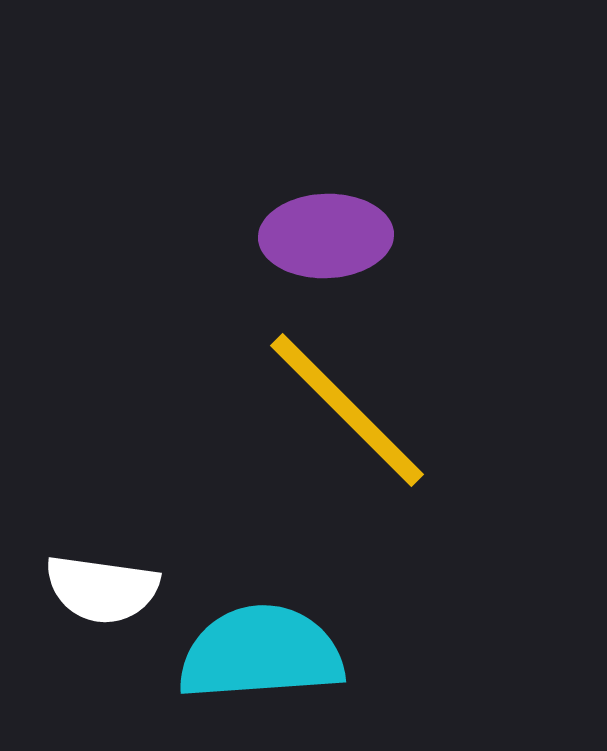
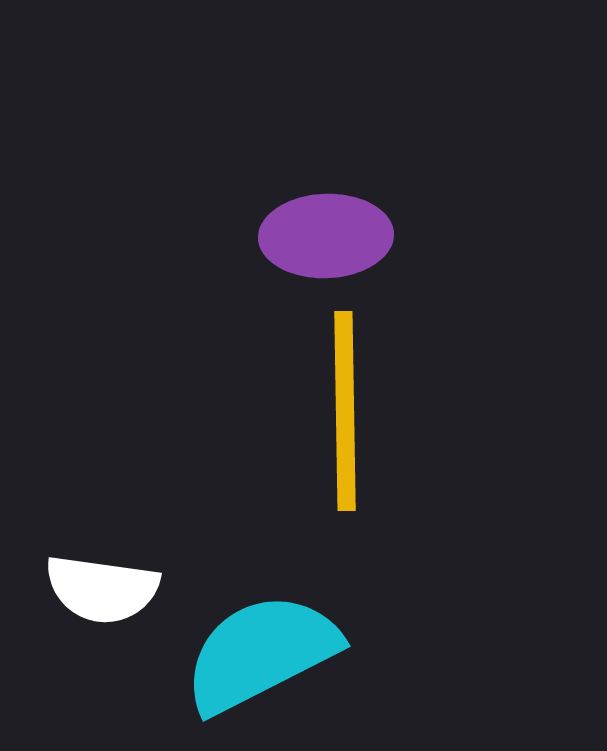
yellow line: moved 2 px left, 1 px down; rotated 44 degrees clockwise
cyan semicircle: rotated 23 degrees counterclockwise
